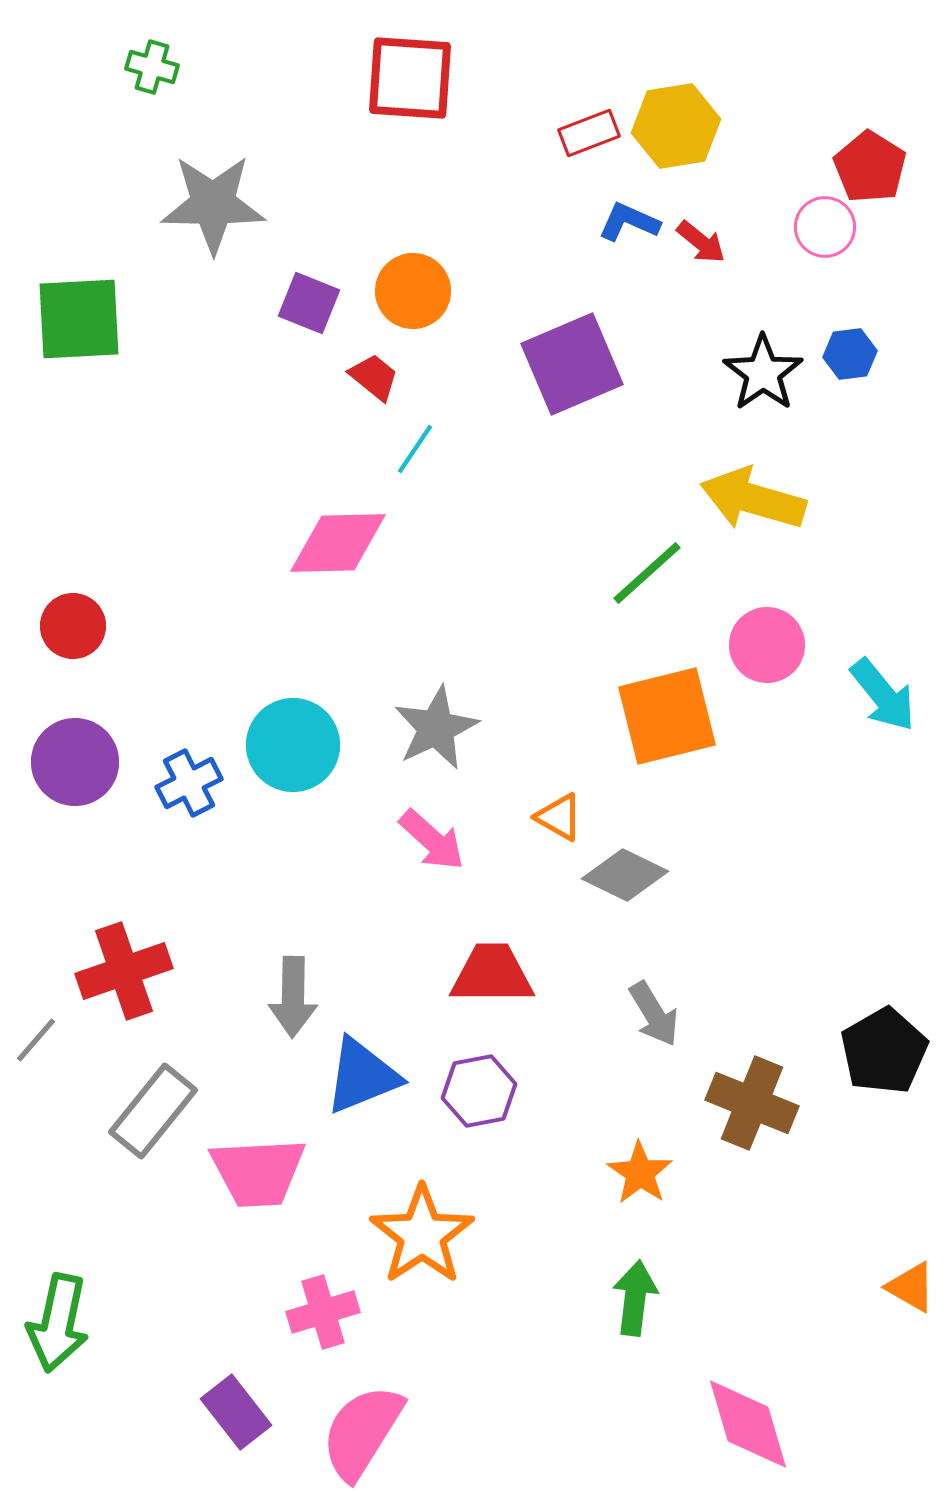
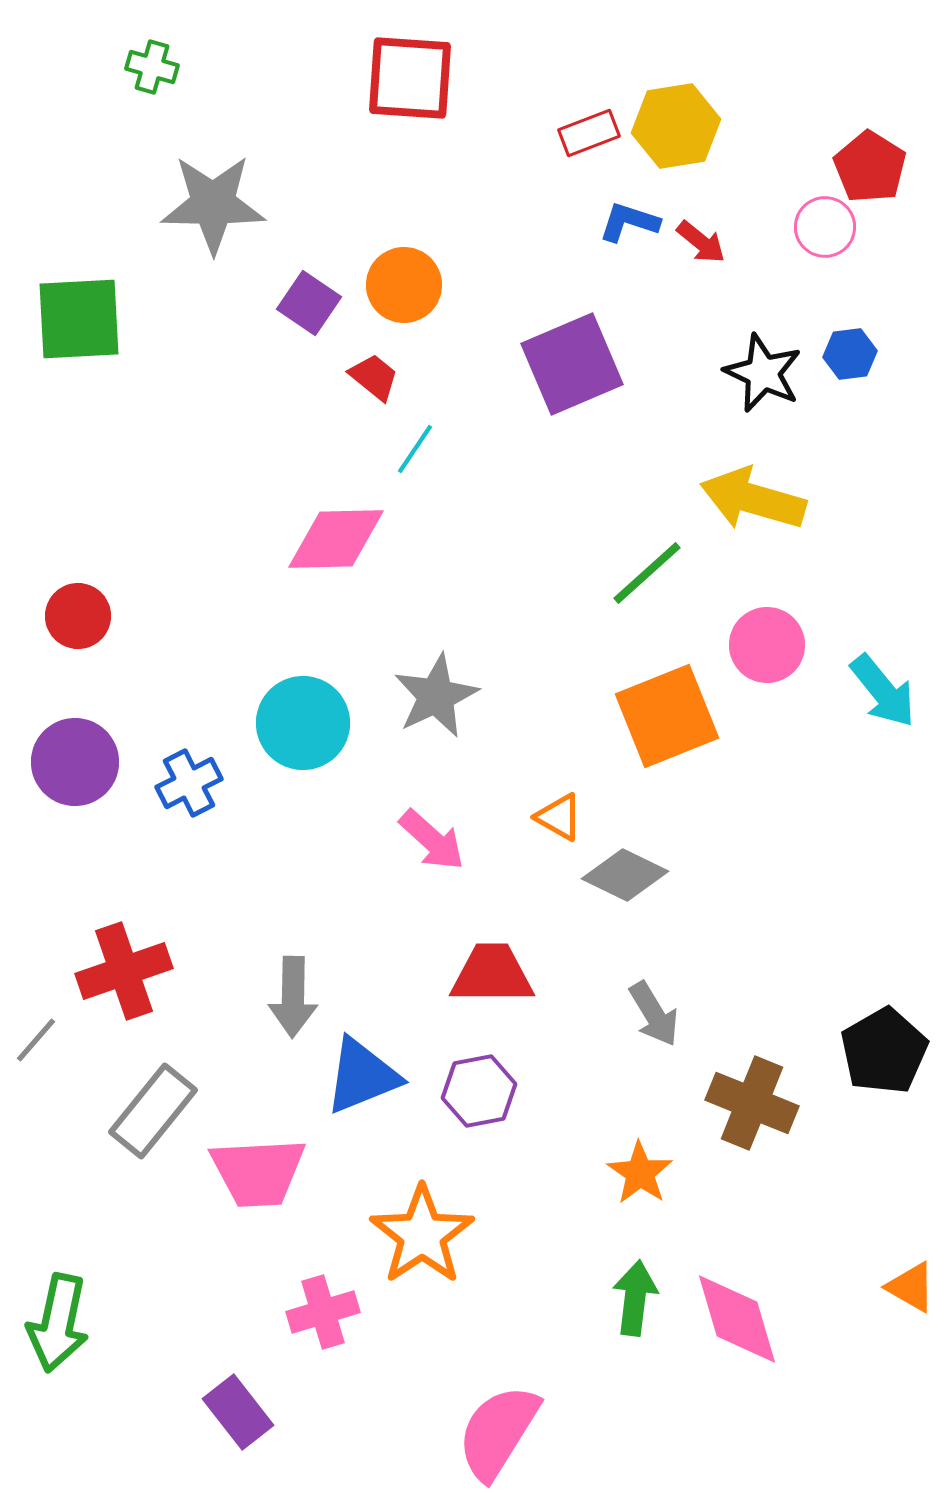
blue L-shape at (629, 222): rotated 6 degrees counterclockwise
orange circle at (413, 291): moved 9 px left, 6 px up
purple square at (309, 303): rotated 12 degrees clockwise
black star at (763, 373): rotated 12 degrees counterclockwise
pink diamond at (338, 543): moved 2 px left, 4 px up
red circle at (73, 626): moved 5 px right, 10 px up
cyan arrow at (883, 695): moved 4 px up
orange square at (667, 716): rotated 8 degrees counterclockwise
gray star at (436, 728): moved 32 px up
cyan circle at (293, 745): moved 10 px right, 22 px up
purple rectangle at (236, 1412): moved 2 px right
pink diamond at (748, 1424): moved 11 px left, 105 px up
pink semicircle at (362, 1432): moved 136 px right
